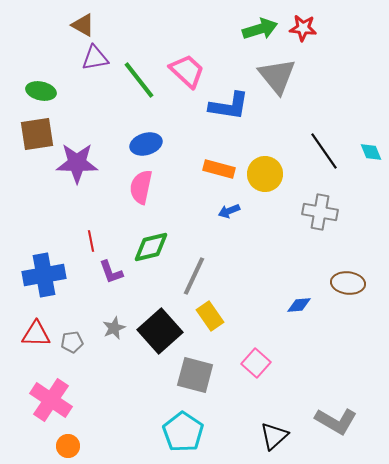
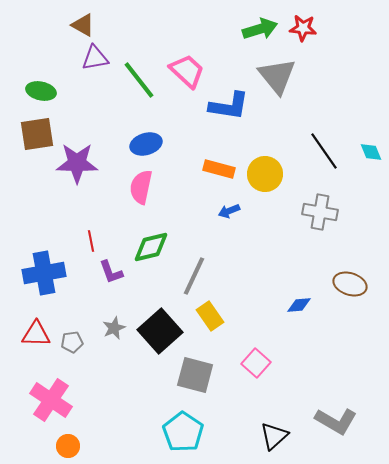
blue cross: moved 2 px up
brown ellipse: moved 2 px right, 1 px down; rotated 12 degrees clockwise
